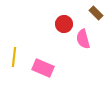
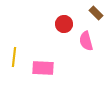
pink semicircle: moved 3 px right, 2 px down
pink rectangle: rotated 20 degrees counterclockwise
